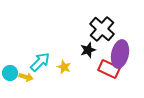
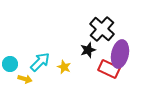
cyan circle: moved 9 px up
yellow arrow: moved 1 px left, 2 px down
